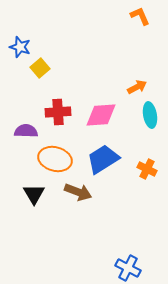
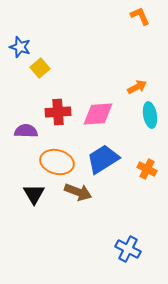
pink diamond: moved 3 px left, 1 px up
orange ellipse: moved 2 px right, 3 px down
blue cross: moved 19 px up
